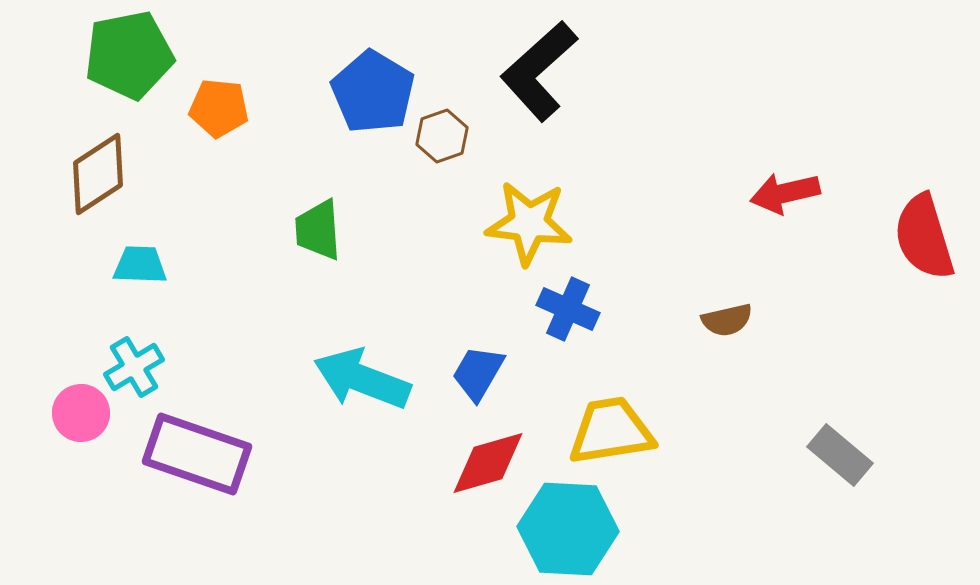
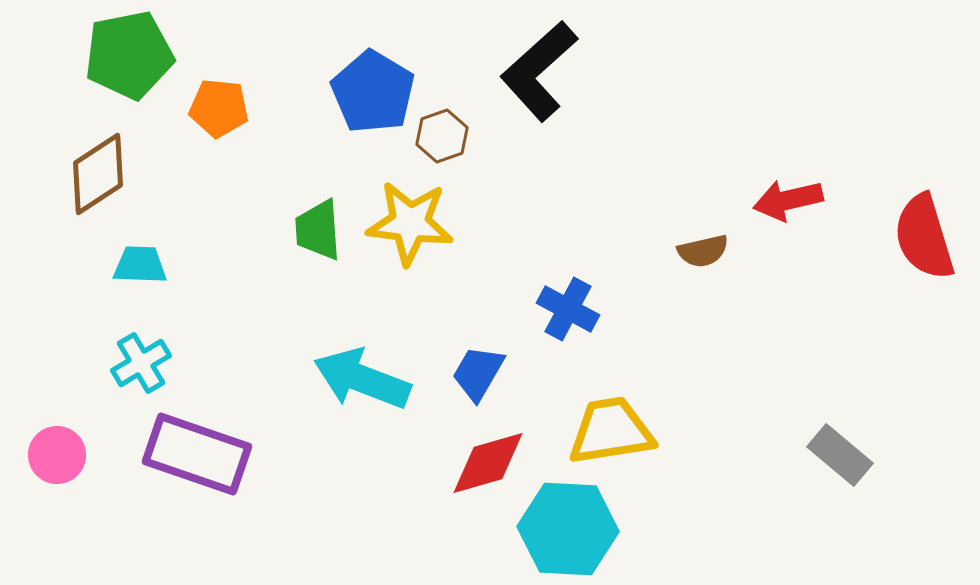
red arrow: moved 3 px right, 7 px down
yellow star: moved 119 px left
blue cross: rotated 4 degrees clockwise
brown semicircle: moved 24 px left, 69 px up
cyan cross: moved 7 px right, 4 px up
pink circle: moved 24 px left, 42 px down
